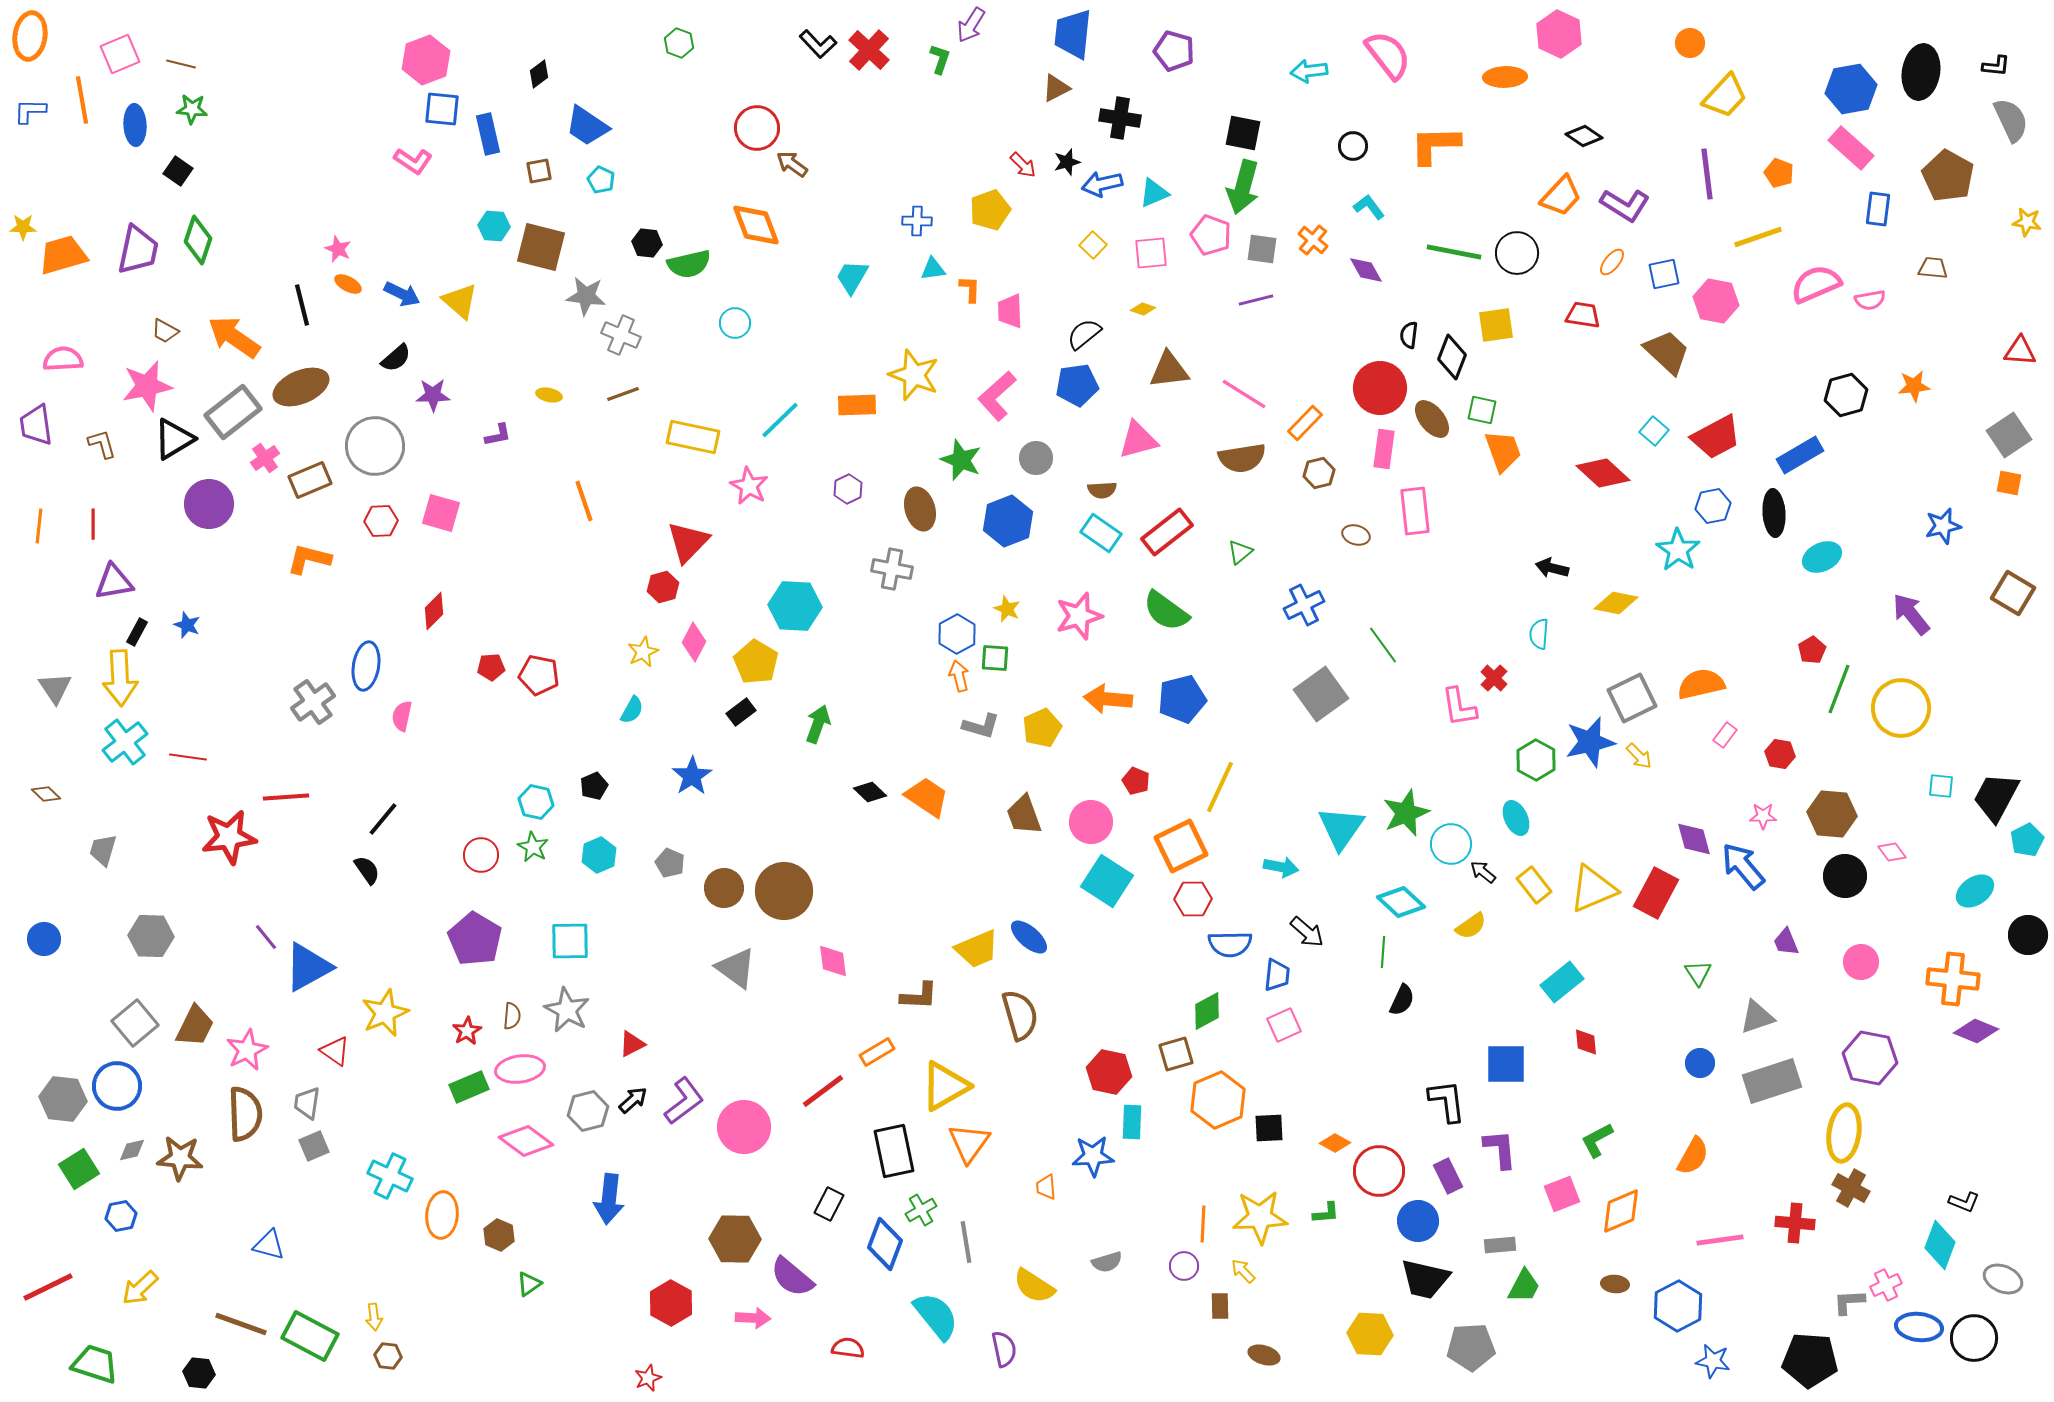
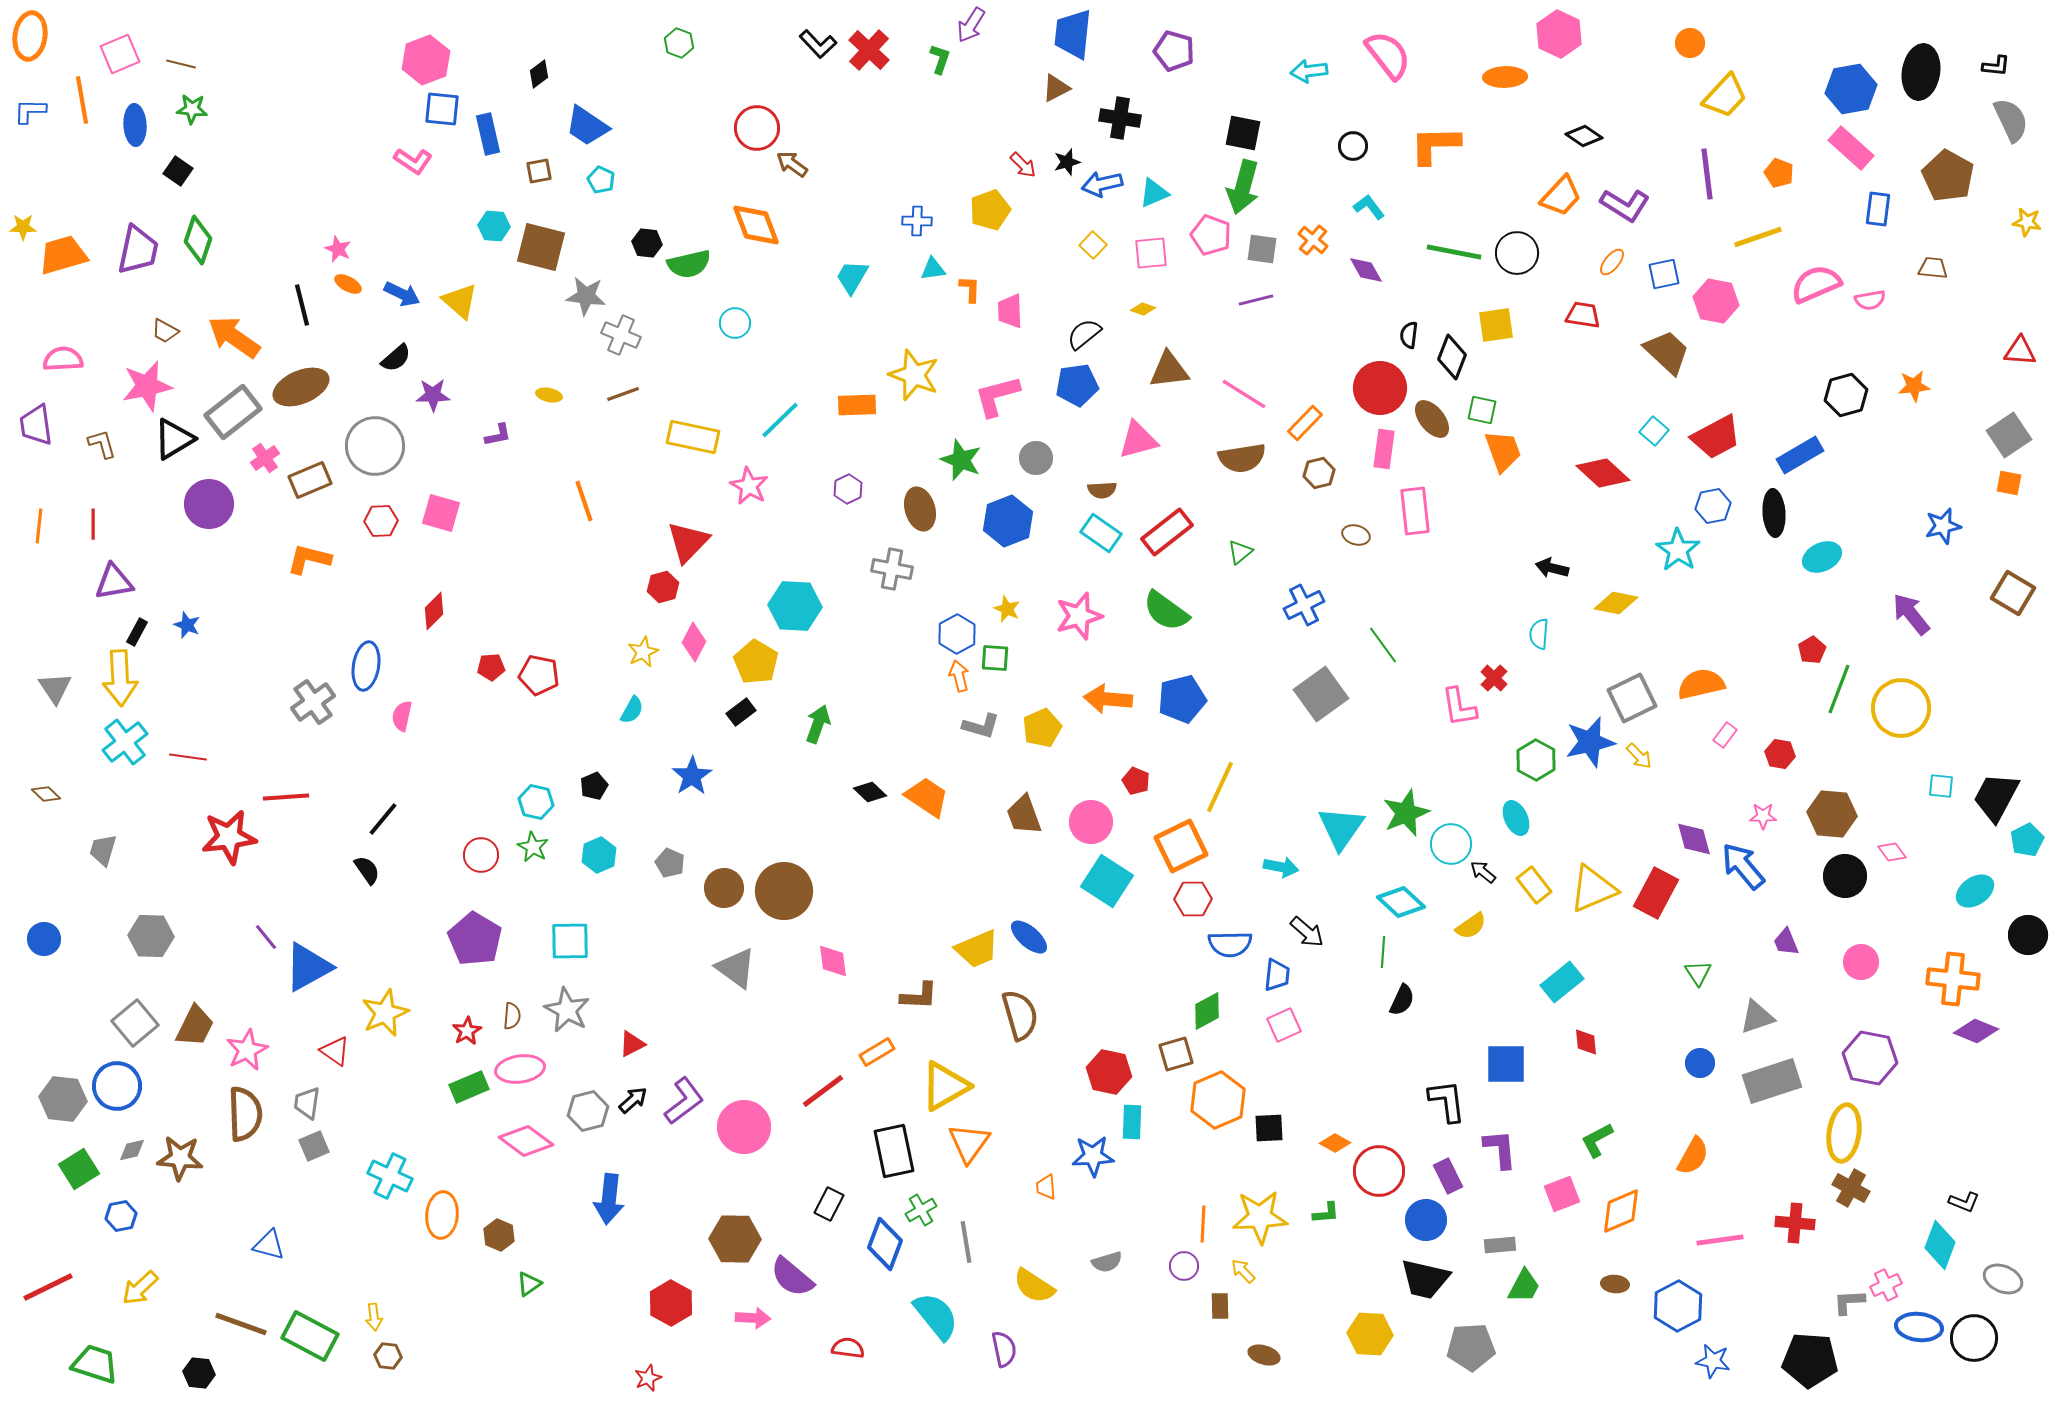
pink L-shape at (997, 396): rotated 27 degrees clockwise
blue circle at (1418, 1221): moved 8 px right, 1 px up
